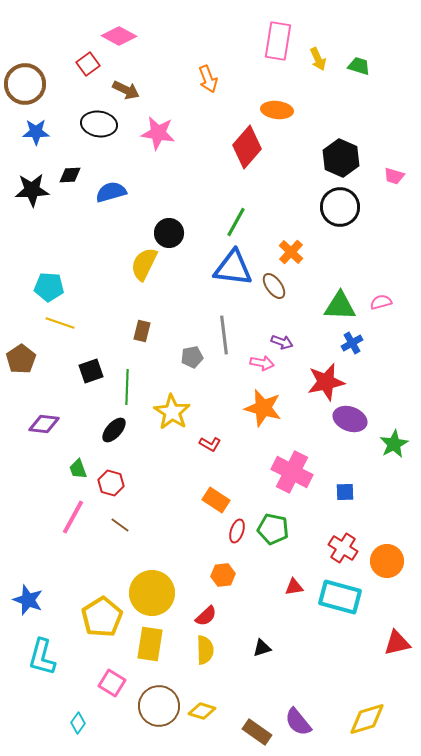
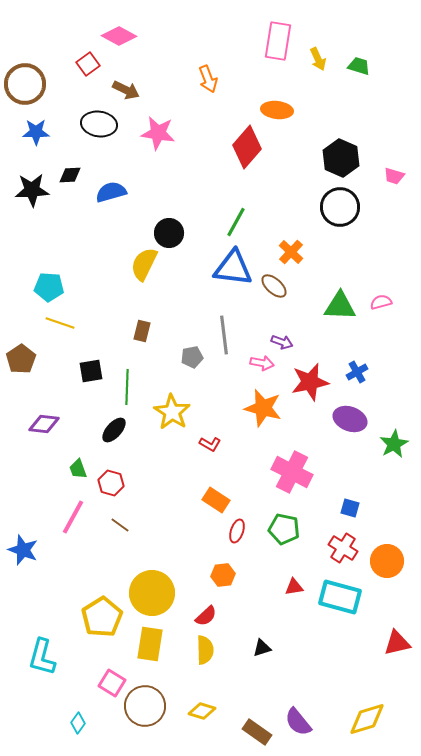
brown ellipse at (274, 286): rotated 12 degrees counterclockwise
blue cross at (352, 343): moved 5 px right, 29 px down
black square at (91, 371): rotated 10 degrees clockwise
red star at (326, 382): moved 16 px left
blue square at (345, 492): moved 5 px right, 16 px down; rotated 18 degrees clockwise
green pentagon at (273, 529): moved 11 px right
blue star at (28, 600): moved 5 px left, 50 px up
brown circle at (159, 706): moved 14 px left
